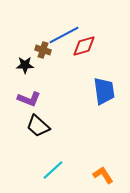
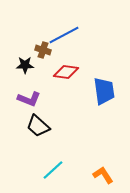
red diamond: moved 18 px left, 26 px down; rotated 25 degrees clockwise
